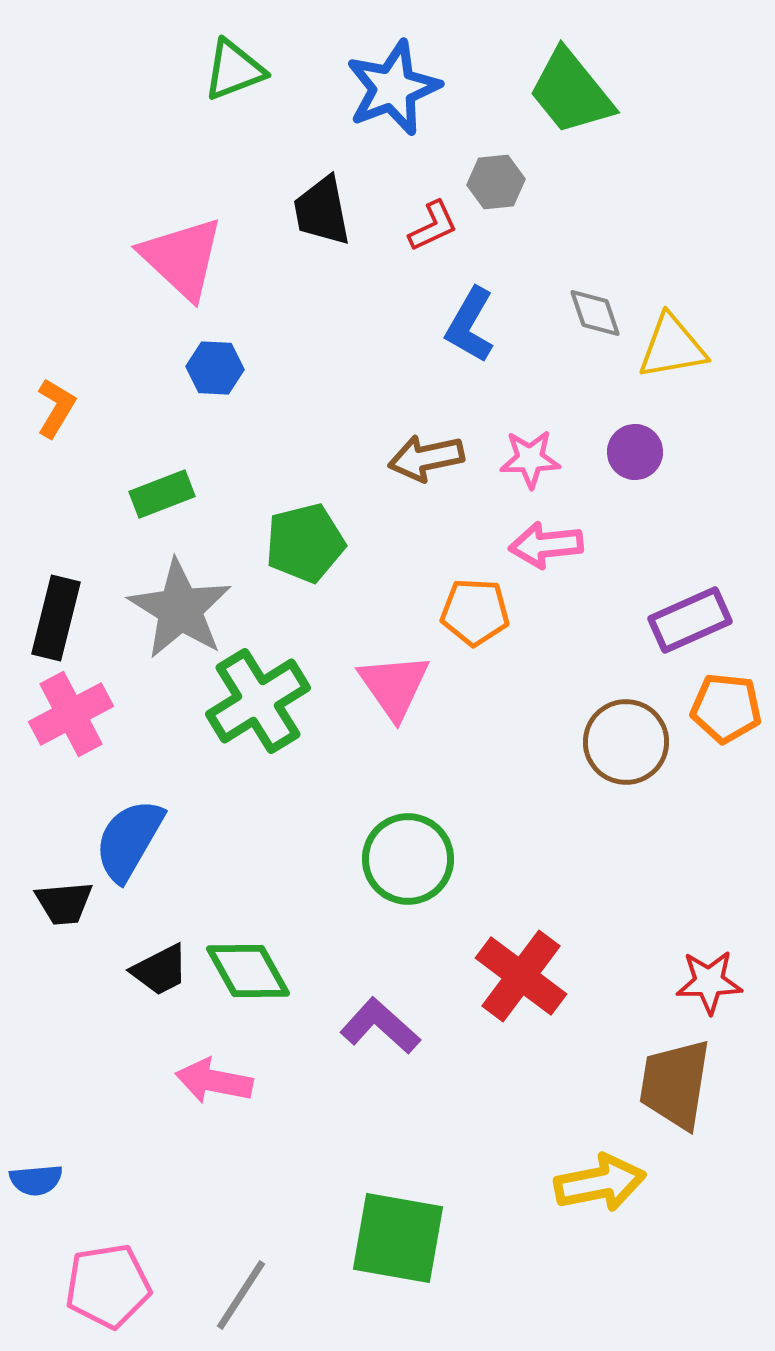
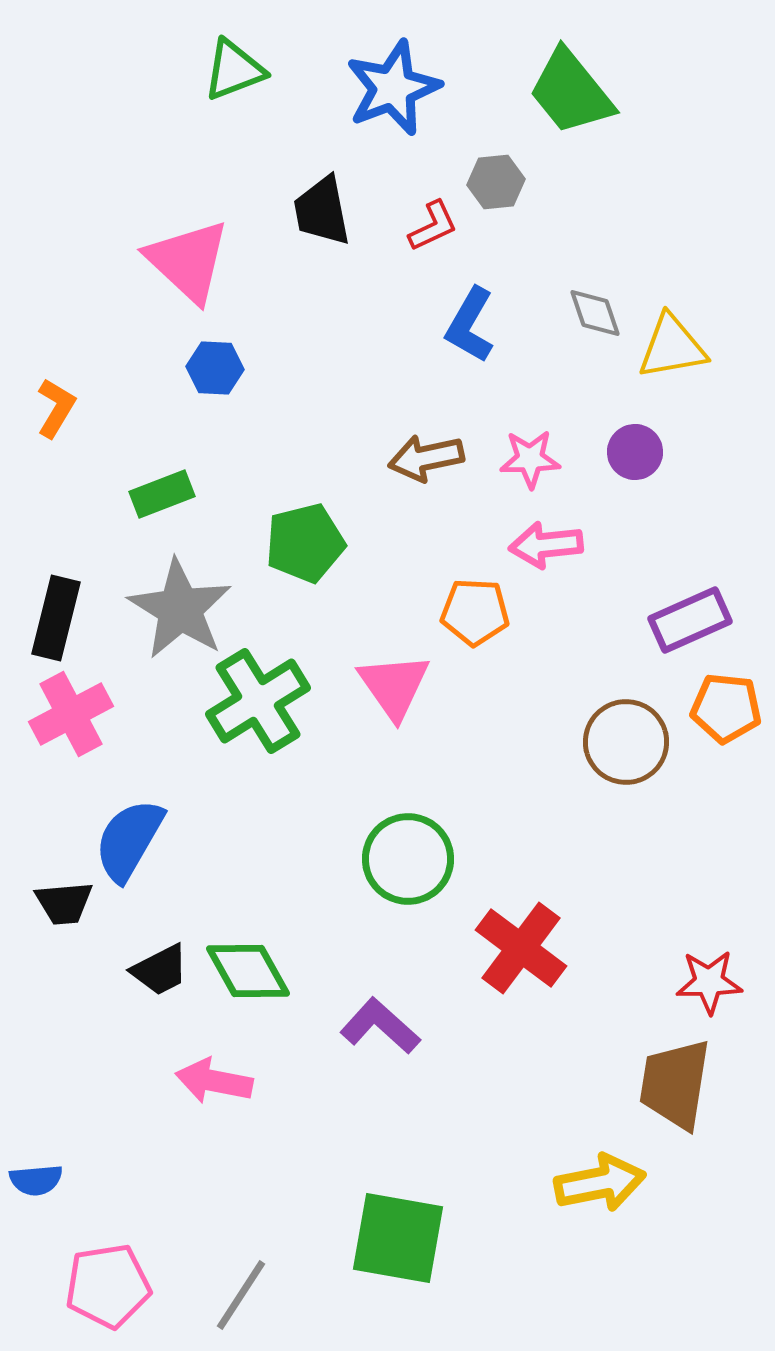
pink triangle at (182, 258): moved 6 px right, 3 px down
red cross at (521, 976): moved 28 px up
